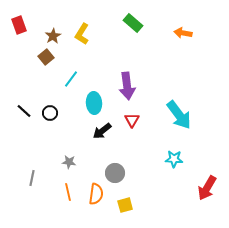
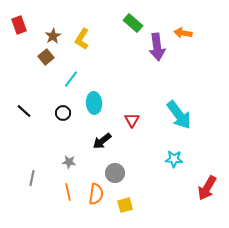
yellow L-shape: moved 5 px down
purple arrow: moved 30 px right, 39 px up
black circle: moved 13 px right
black arrow: moved 10 px down
